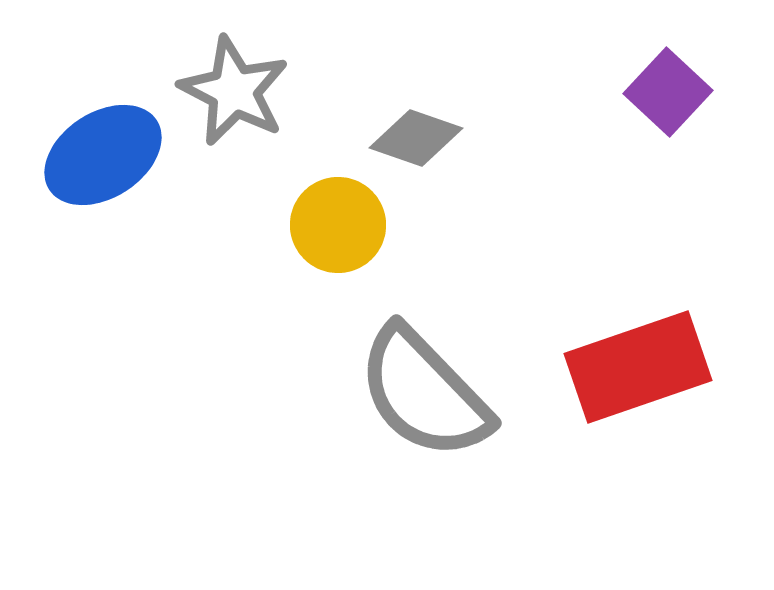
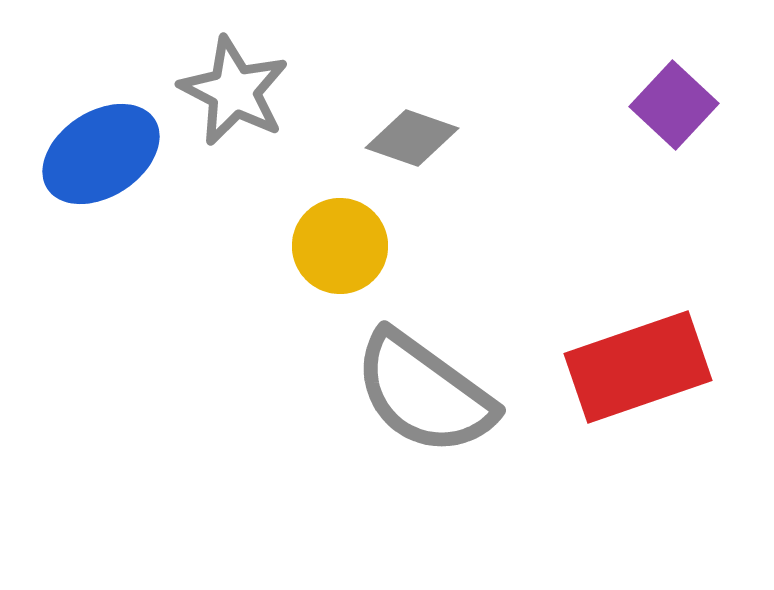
purple square: moved 6 px right, 13 px down
gray diamond: moved 4 px left
blue ellipse: moved 2 px left, 1 px up
yellow circle: moved 2 px right, 21 px down
gray semicircle: rotated 10 degrees counterclockwise
